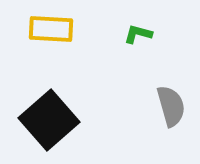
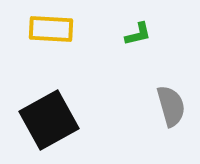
green L-shape: rotated 152 degrees clockwise
black square: rotated 12 degrees clockwise
